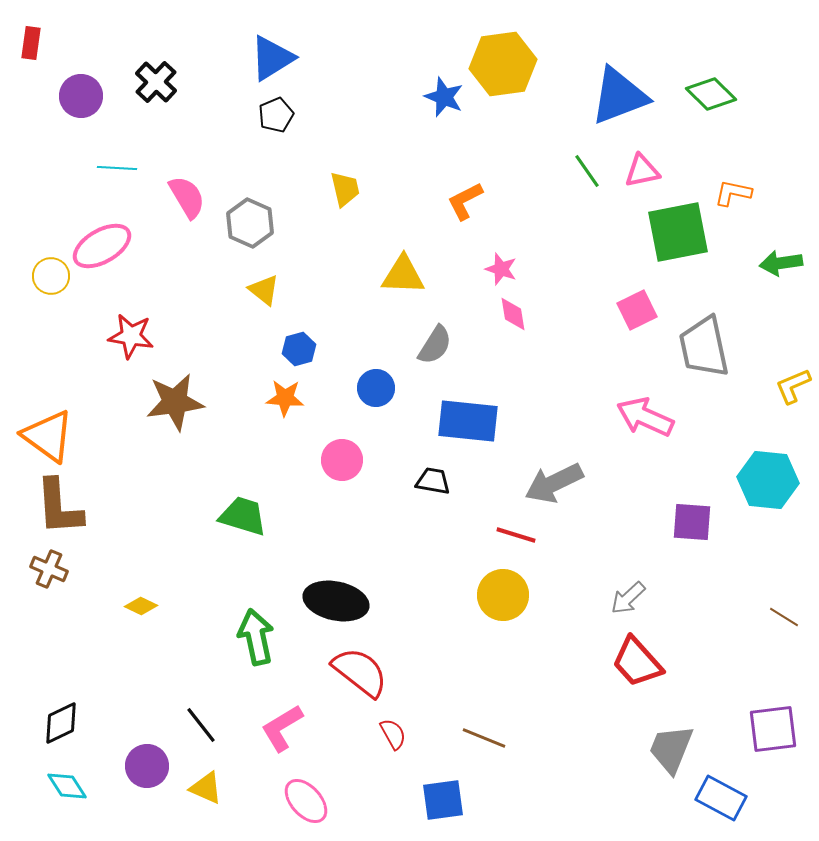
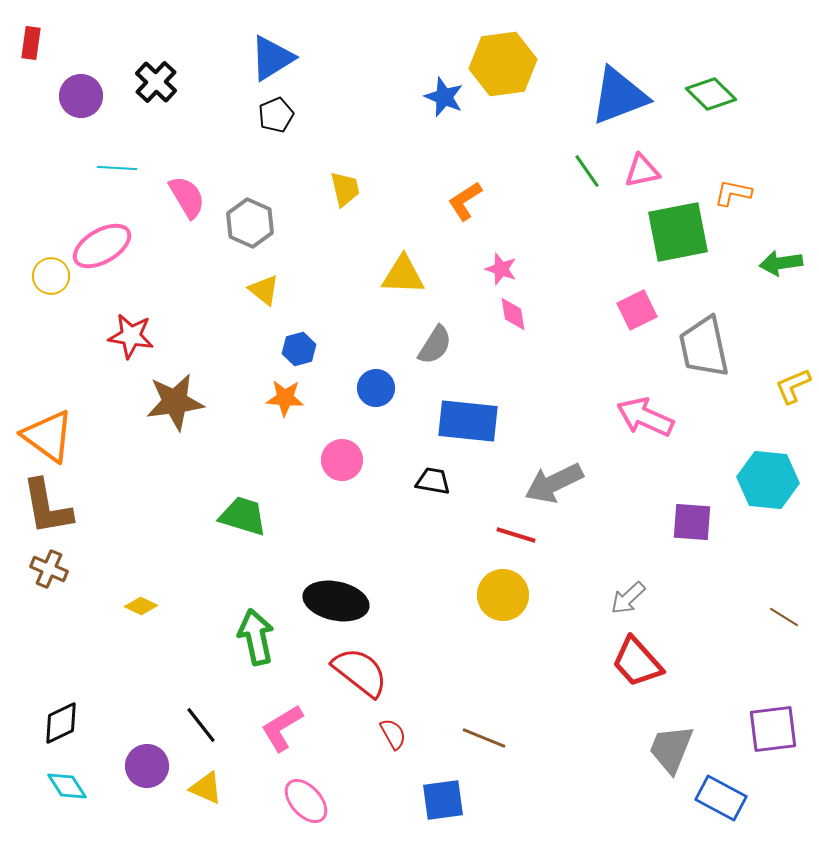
orange L-shape at (465, 201): rotated 6 degrees counterclockwise
brown L-shape at (59, 507): moved 12 px left; rotated 6 degrees counterclockwise
